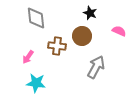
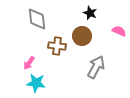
gray diamond: moved 1 px right, 1 px down
pink arrow: moved 1 px right, 6 px down
